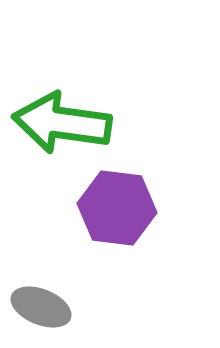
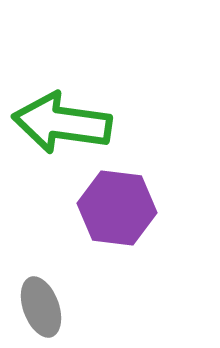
gray ellipse: rotated 48 degrees clockwise
